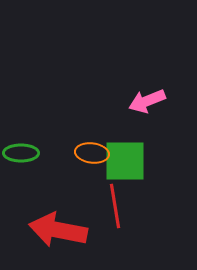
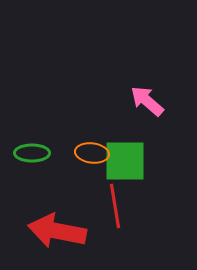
pink arrow: rotated 63 degrees clockwise
green ellipse: moved 11 px right
red arrow: moved 1 px left, 1 px down
